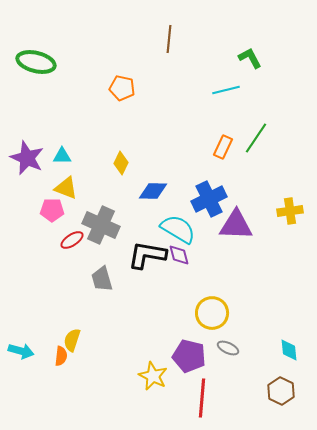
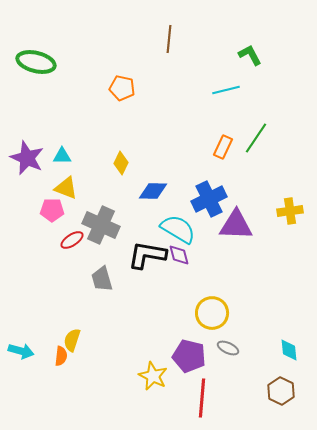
green L-shape: moved 3 px up
